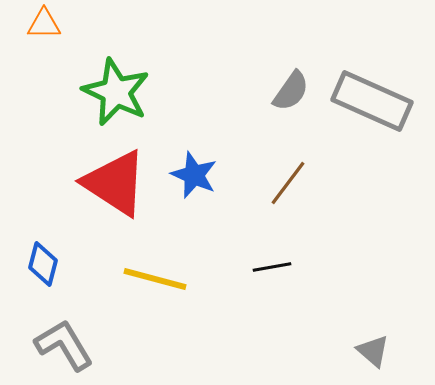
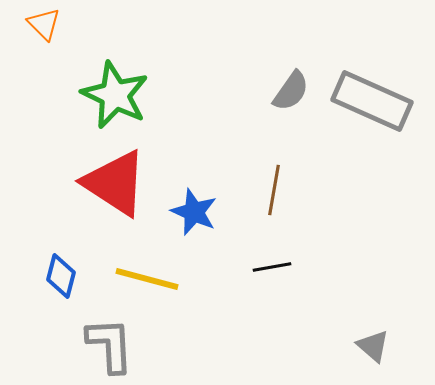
orange triangle: rotated 45 degrees clockwise
green star: moved 1 px left, 3 px down
blue star: moved 37 px down
brown line: moved 14 px left, 7 px down; rotated 27 degrees counterclockwise
blue diamond: moved 18 px right, 12 px down
yellow line: moved 8 px left
gray L-shape: moved 46 px right; rotated 28 degrees clockwise
gray triangle: moved 5 px up
